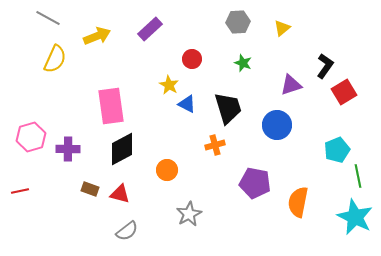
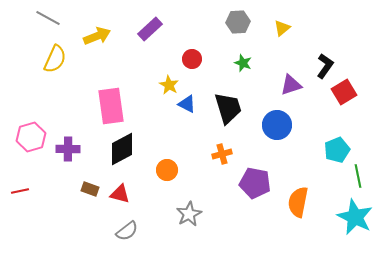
orange cross: moved 7 px right, 9 px down
